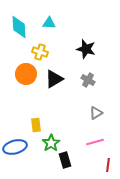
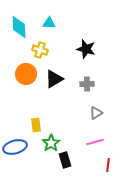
yellow cross: moved 2 px up
gray cross: moved 1 px left, 4 px down; rotated 32 degrees counterclockwise
